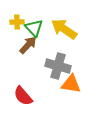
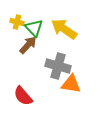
yellow cross: rotated 16 degrees clockwise
